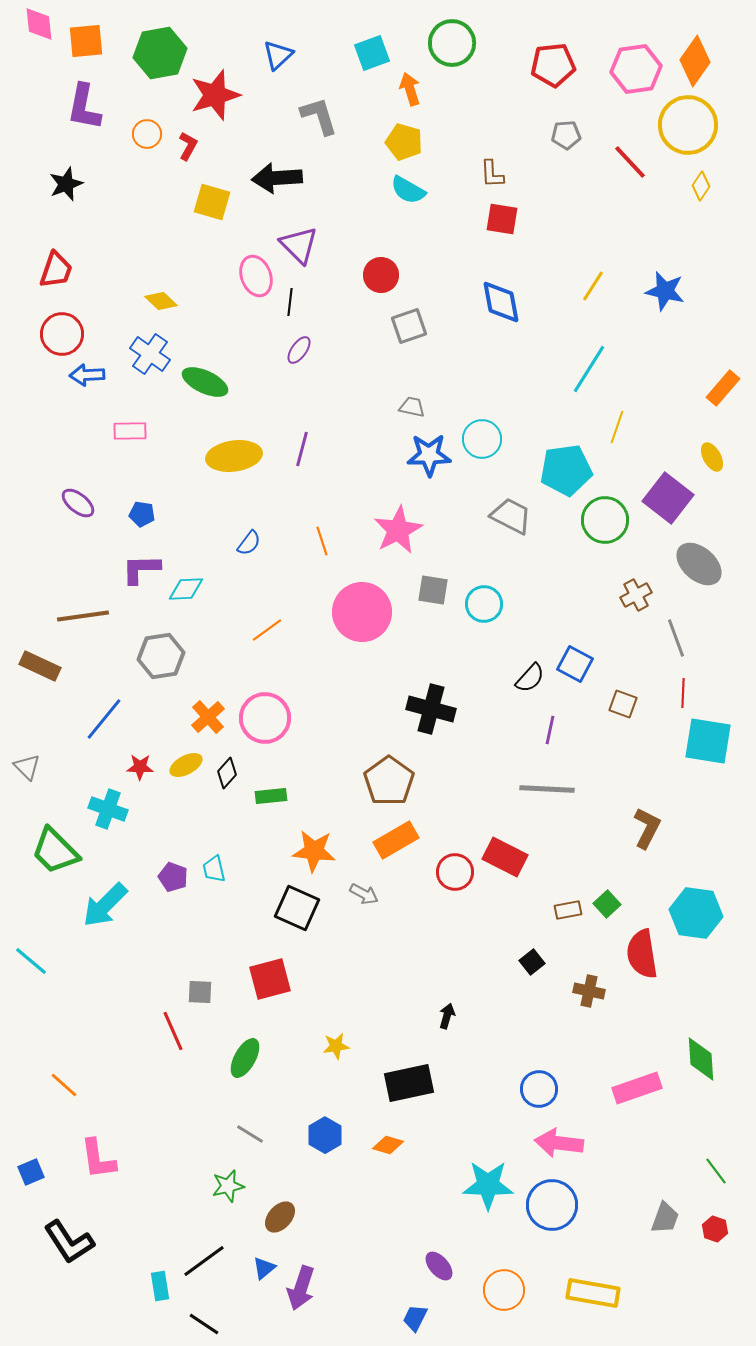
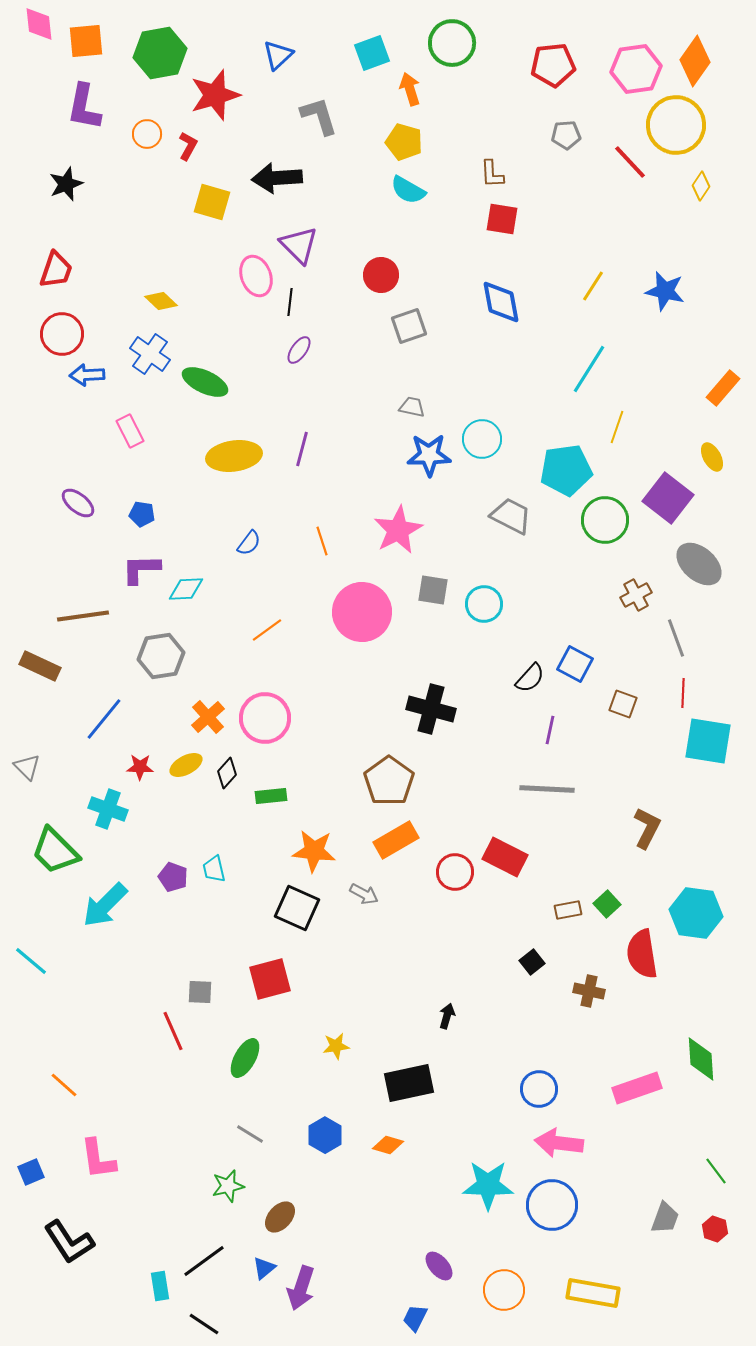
yellow circle at (688, 125): moved 12 px left
pink rectangle at (130, 431): rotated 64 degrees clockwise
